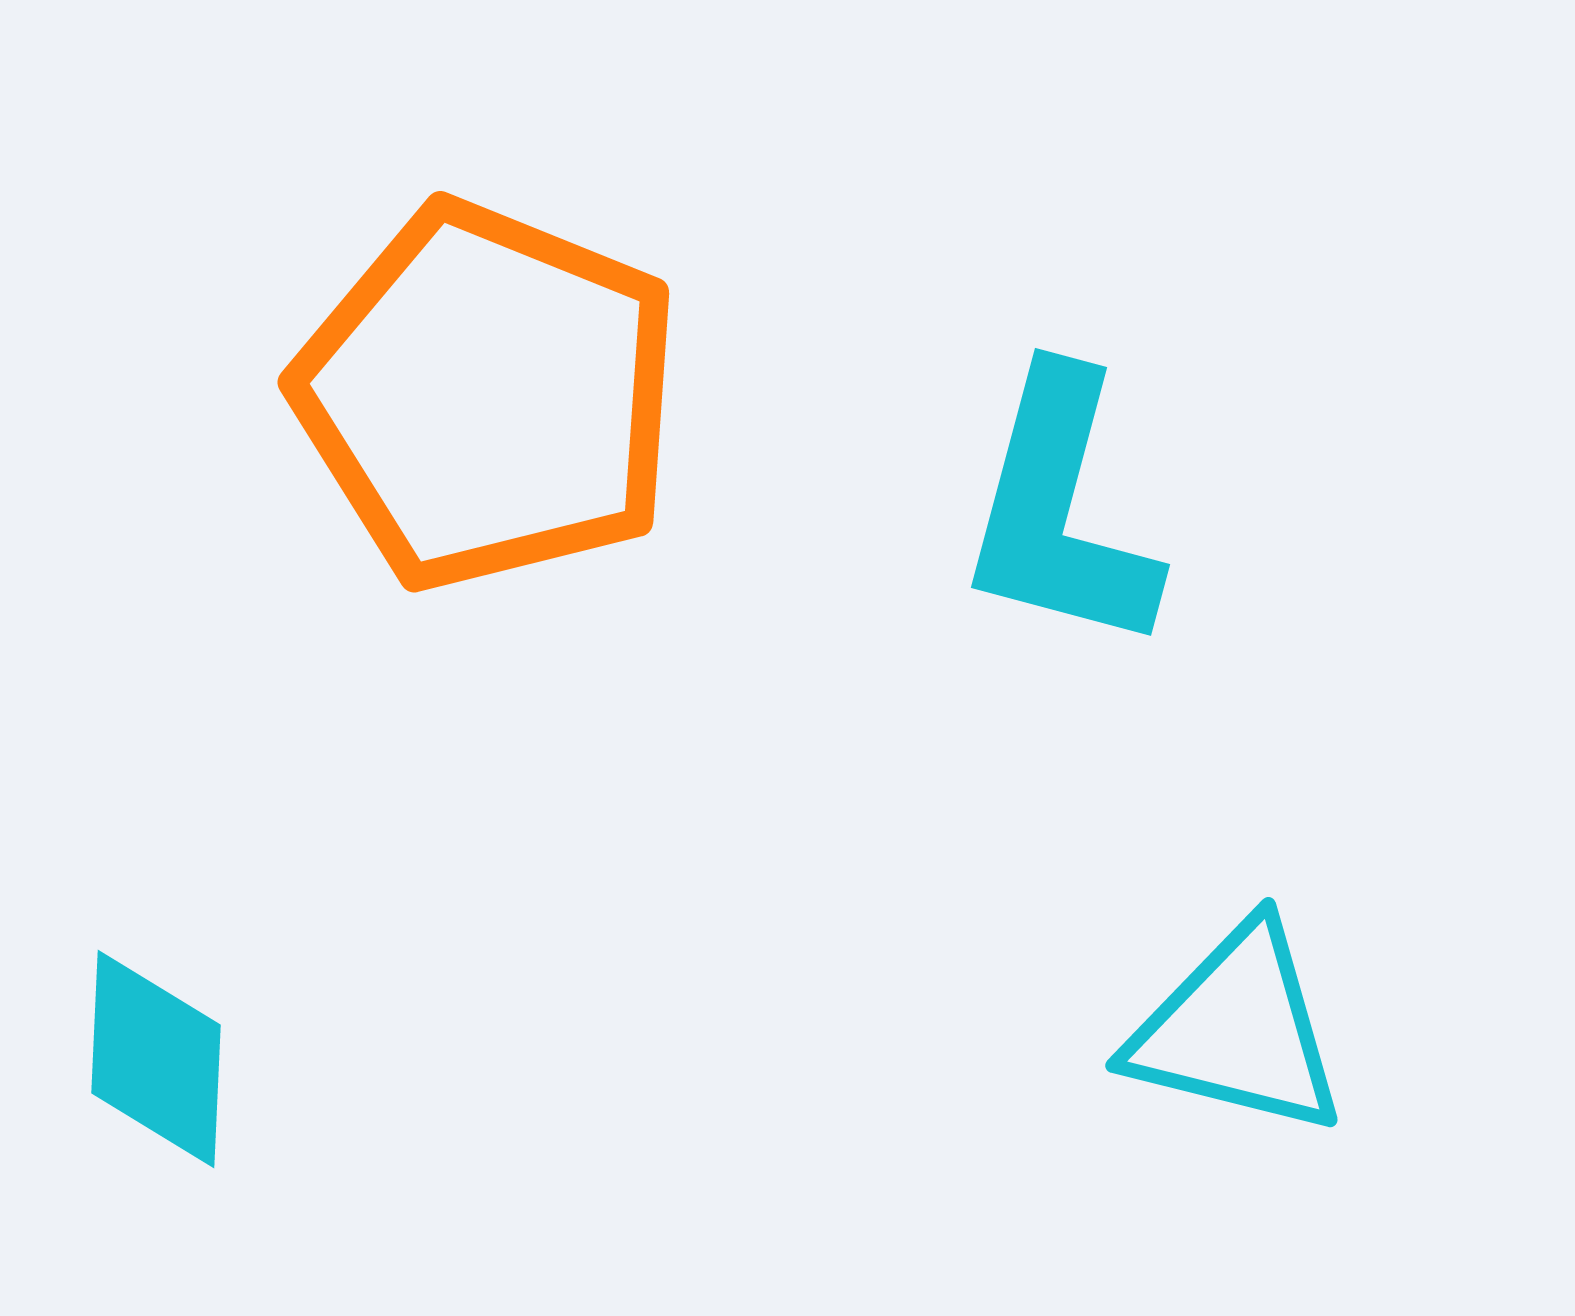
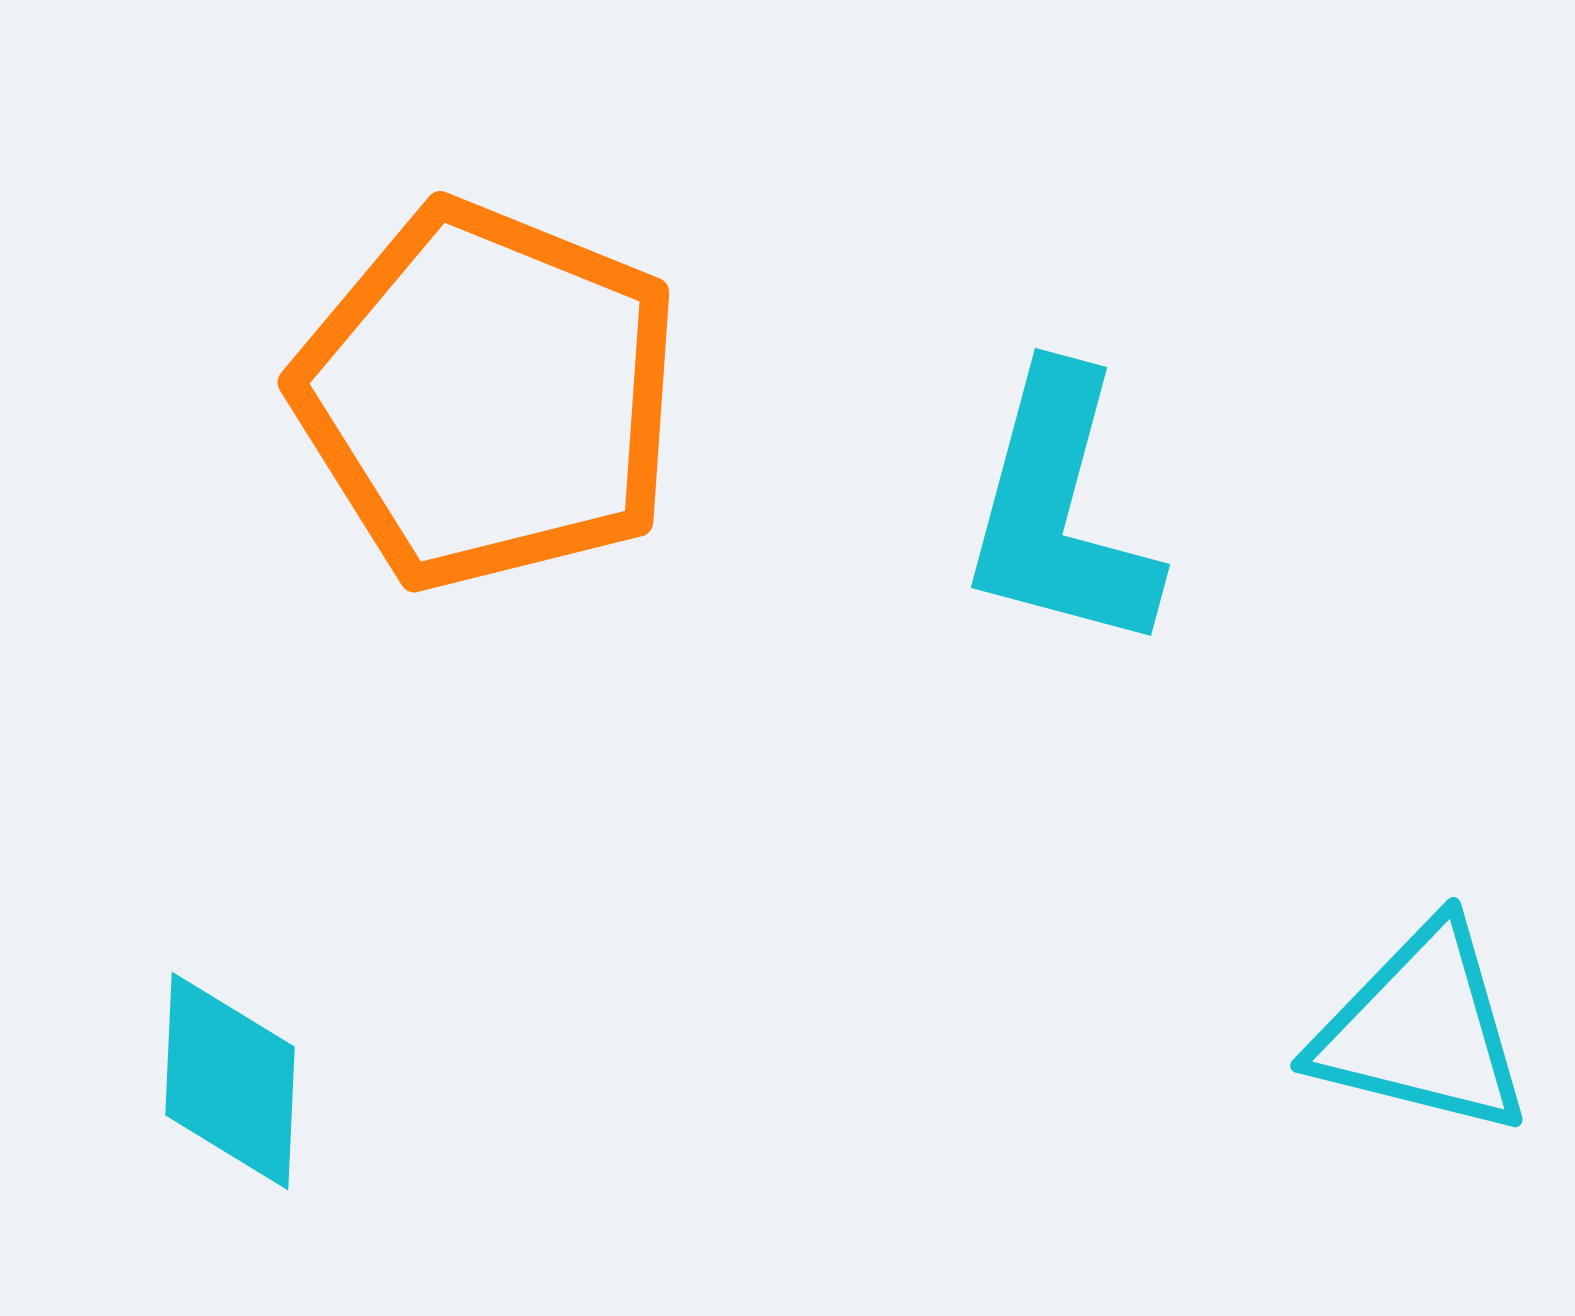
cyan triangle: moved 185 px right
cyan diamond: moved 74 px right, 22 px down
